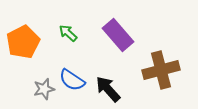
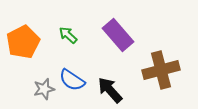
green arrow: moved 2 px down
black arrow: moved 2 px right, 1 px down
